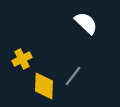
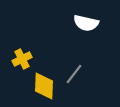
white semicircle: rotated 150 degrees clockwise
gray line: moved 1 px right, 2 px up
